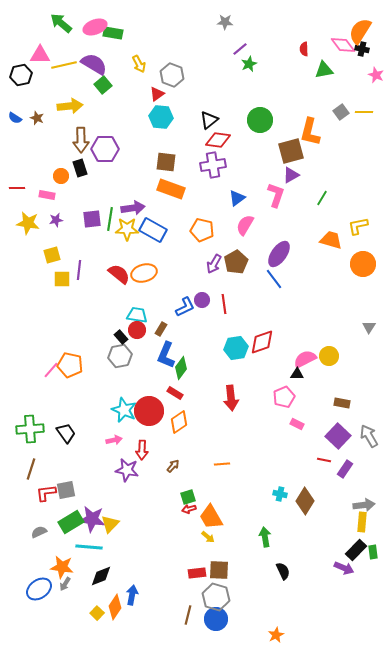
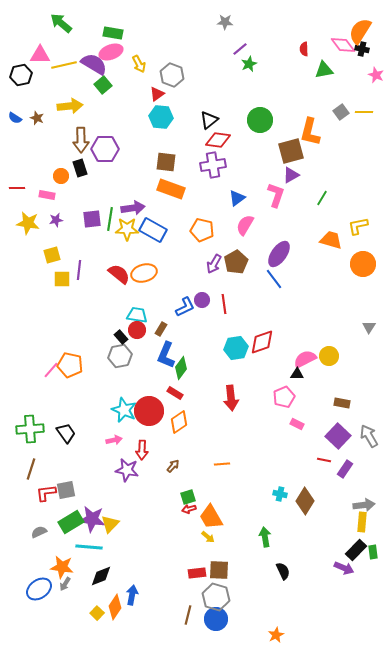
pink ellipse at (95, 27): moved 16 px right, 25 px down
